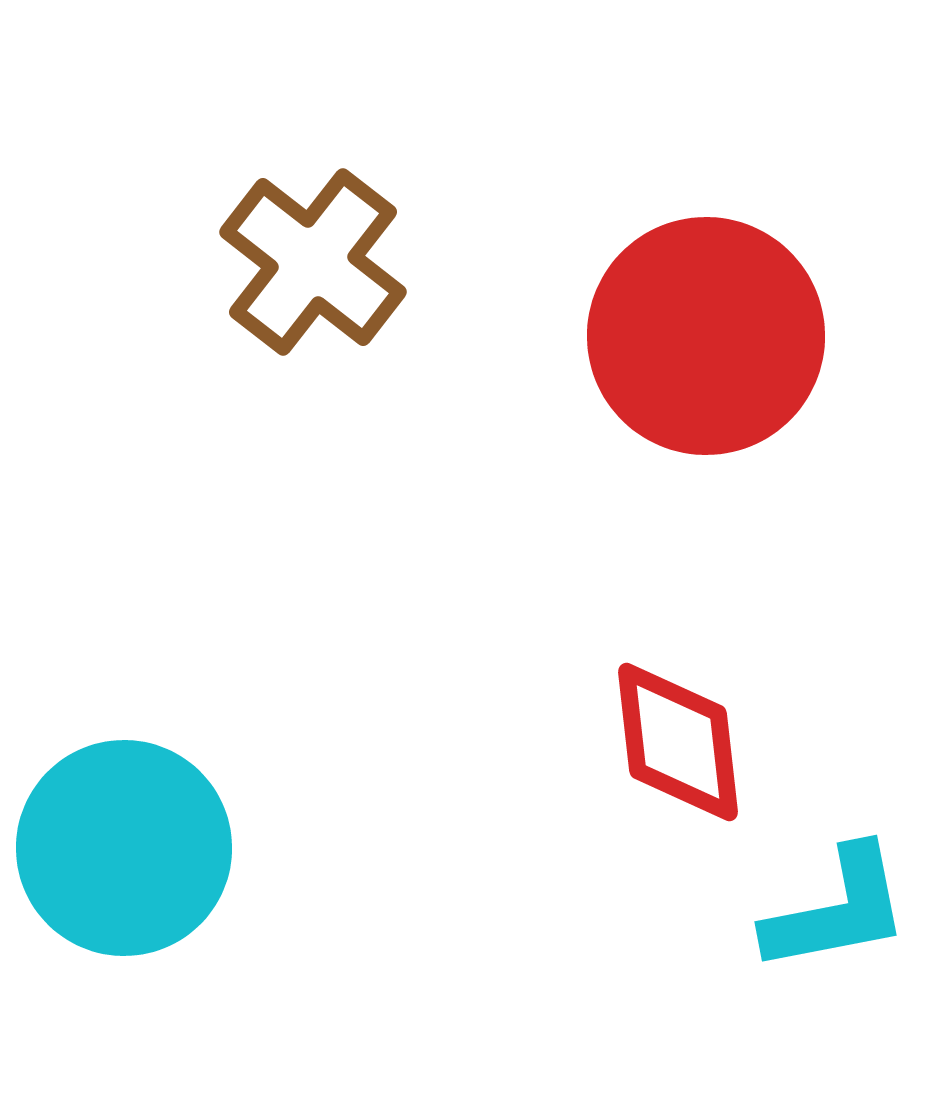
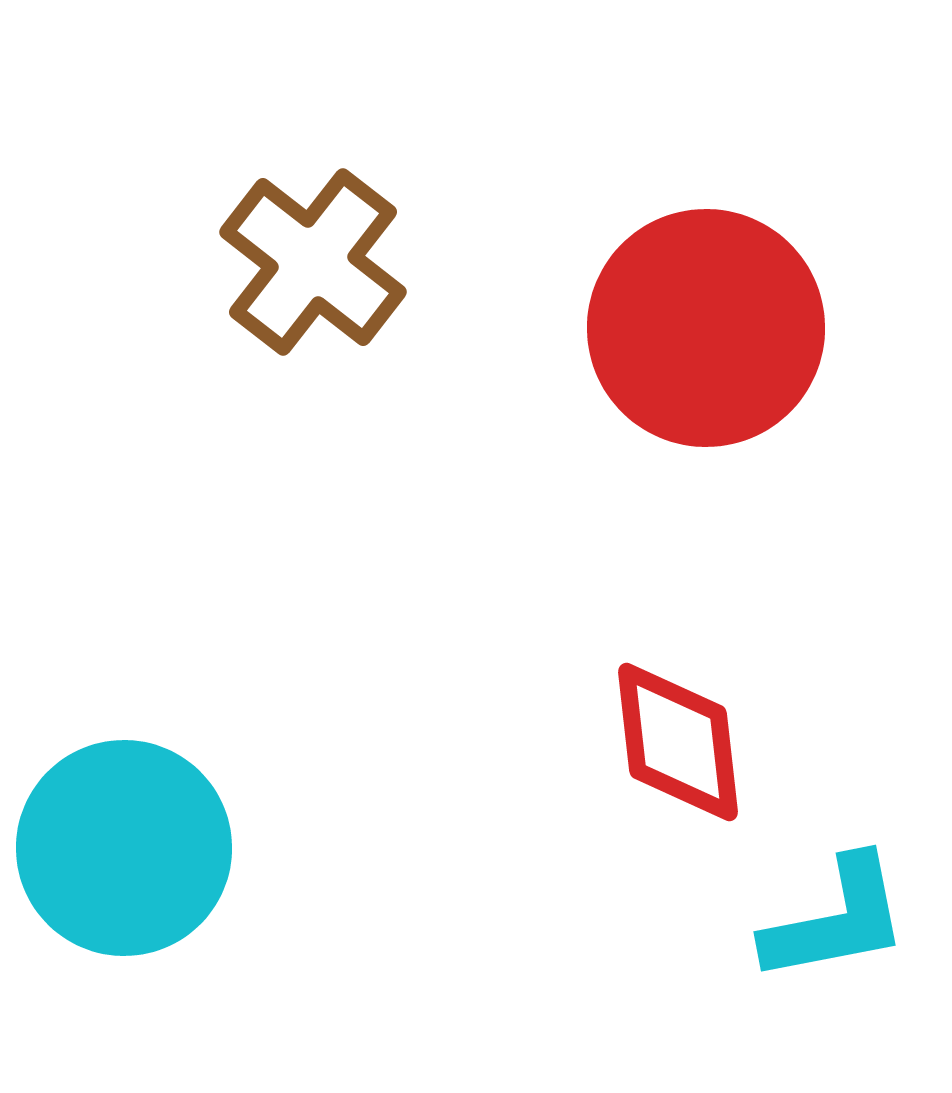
red circle: moved 8 px up
cyan L-shape: moved 1 px left, 10 px down
